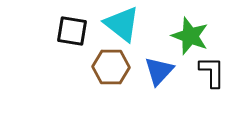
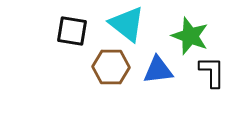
cyan triangle: moved 5 px right
blue triangle: moved 1 px left, 1 px up; rotated 40 degrees clockwise
